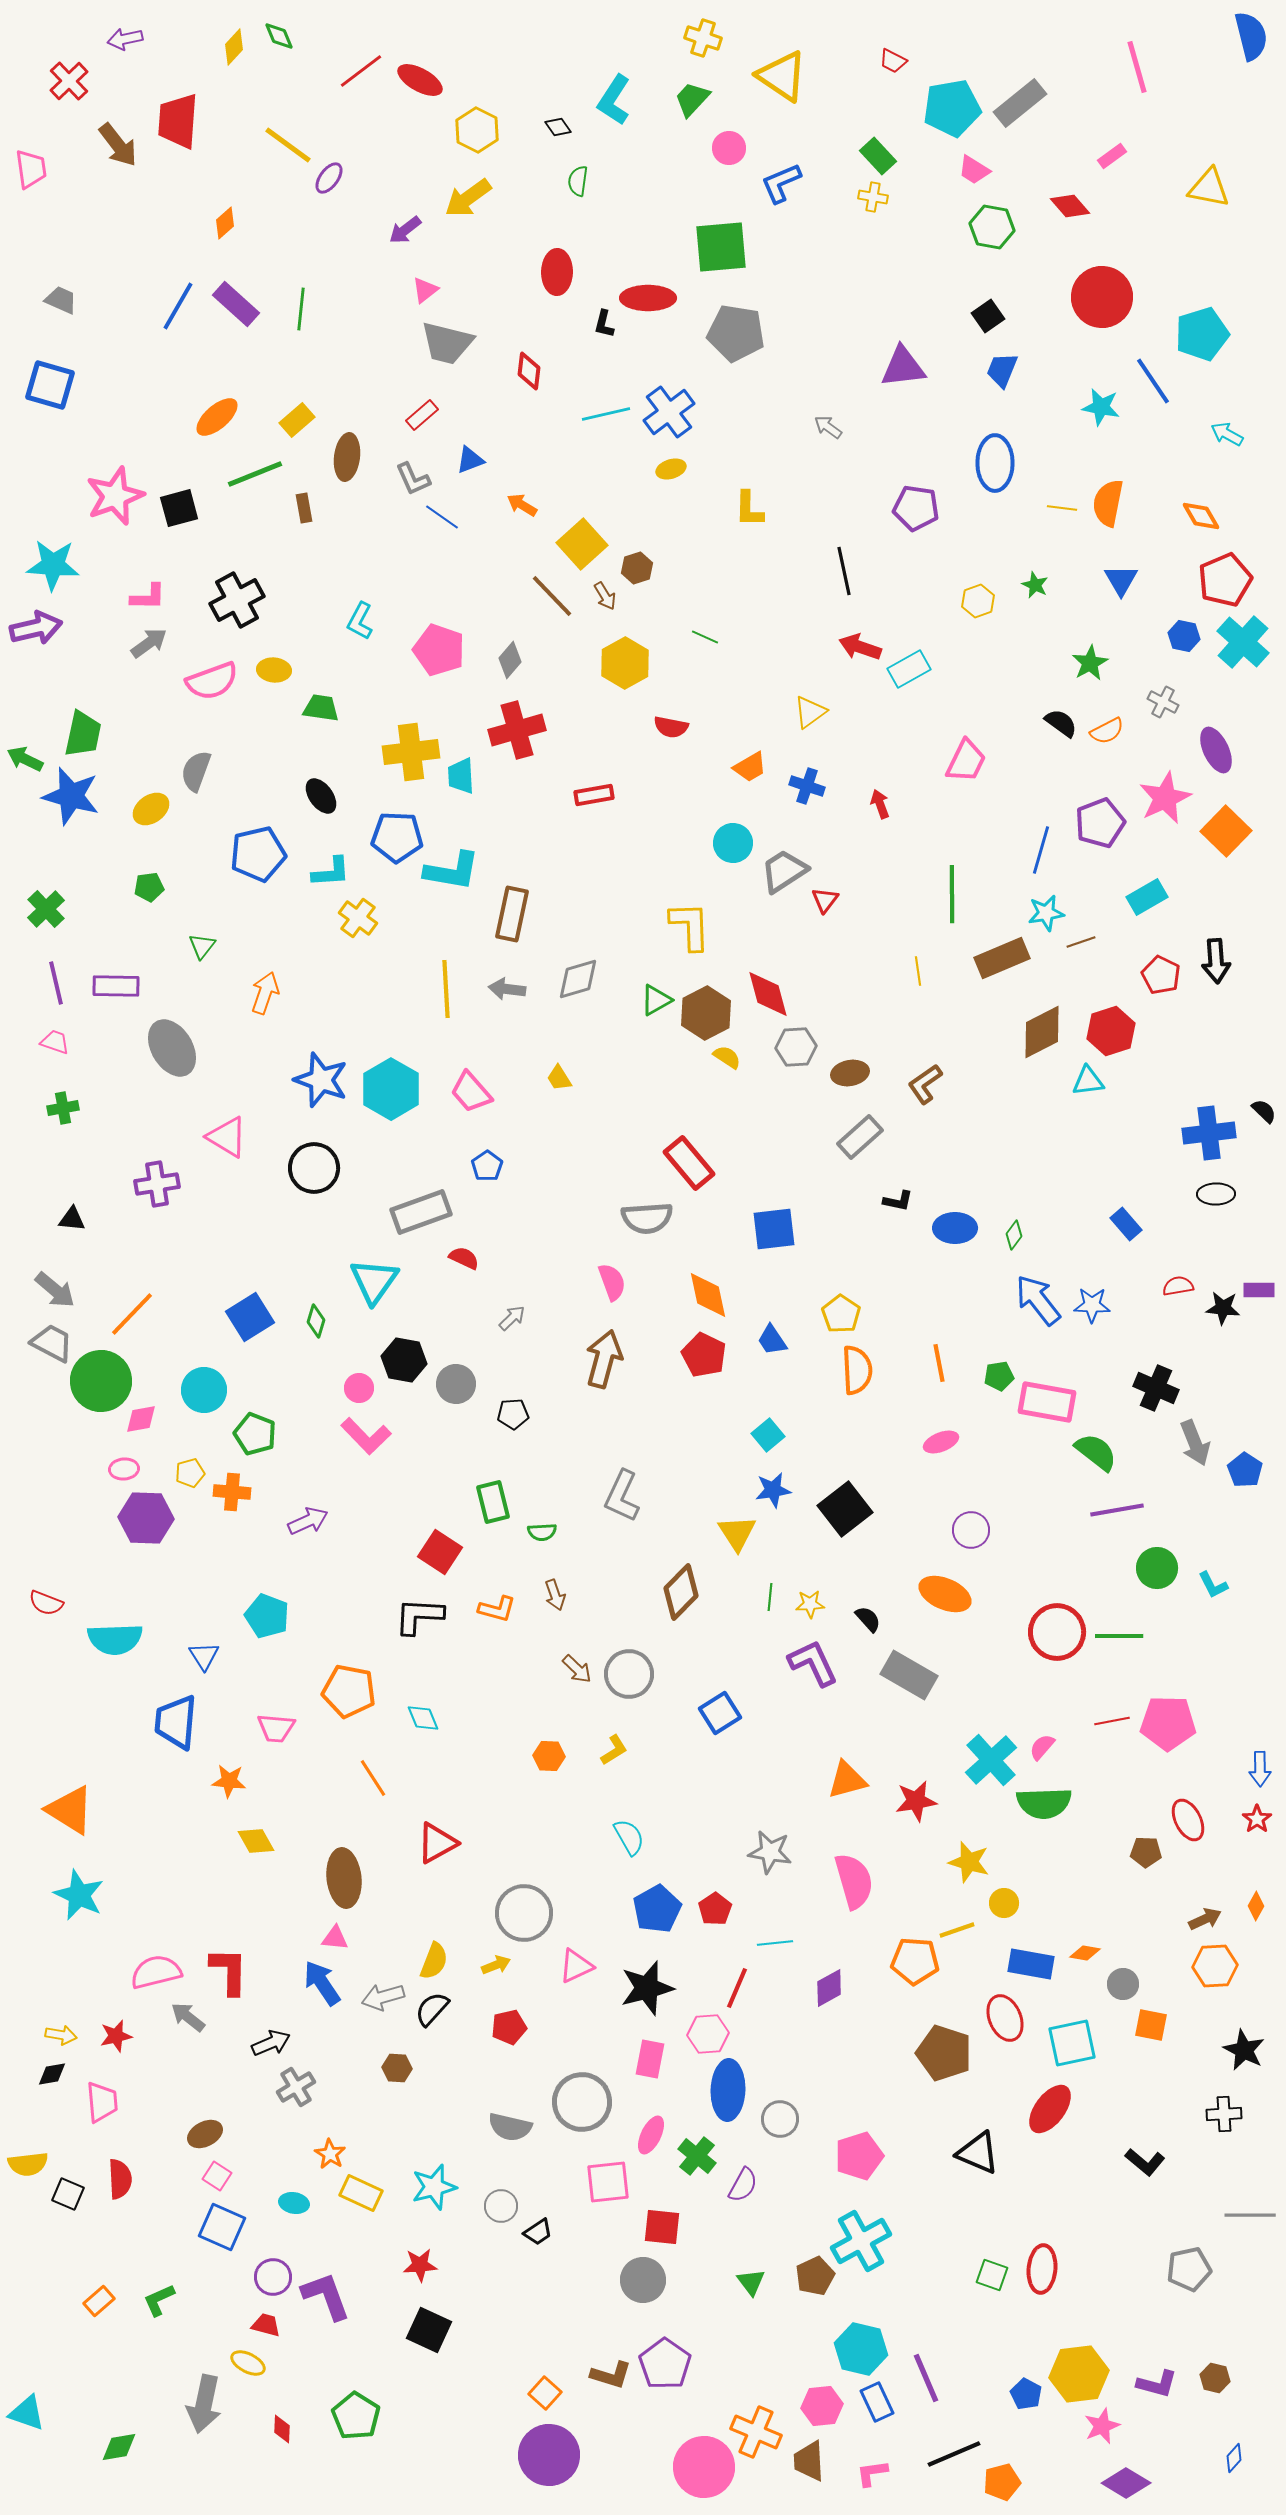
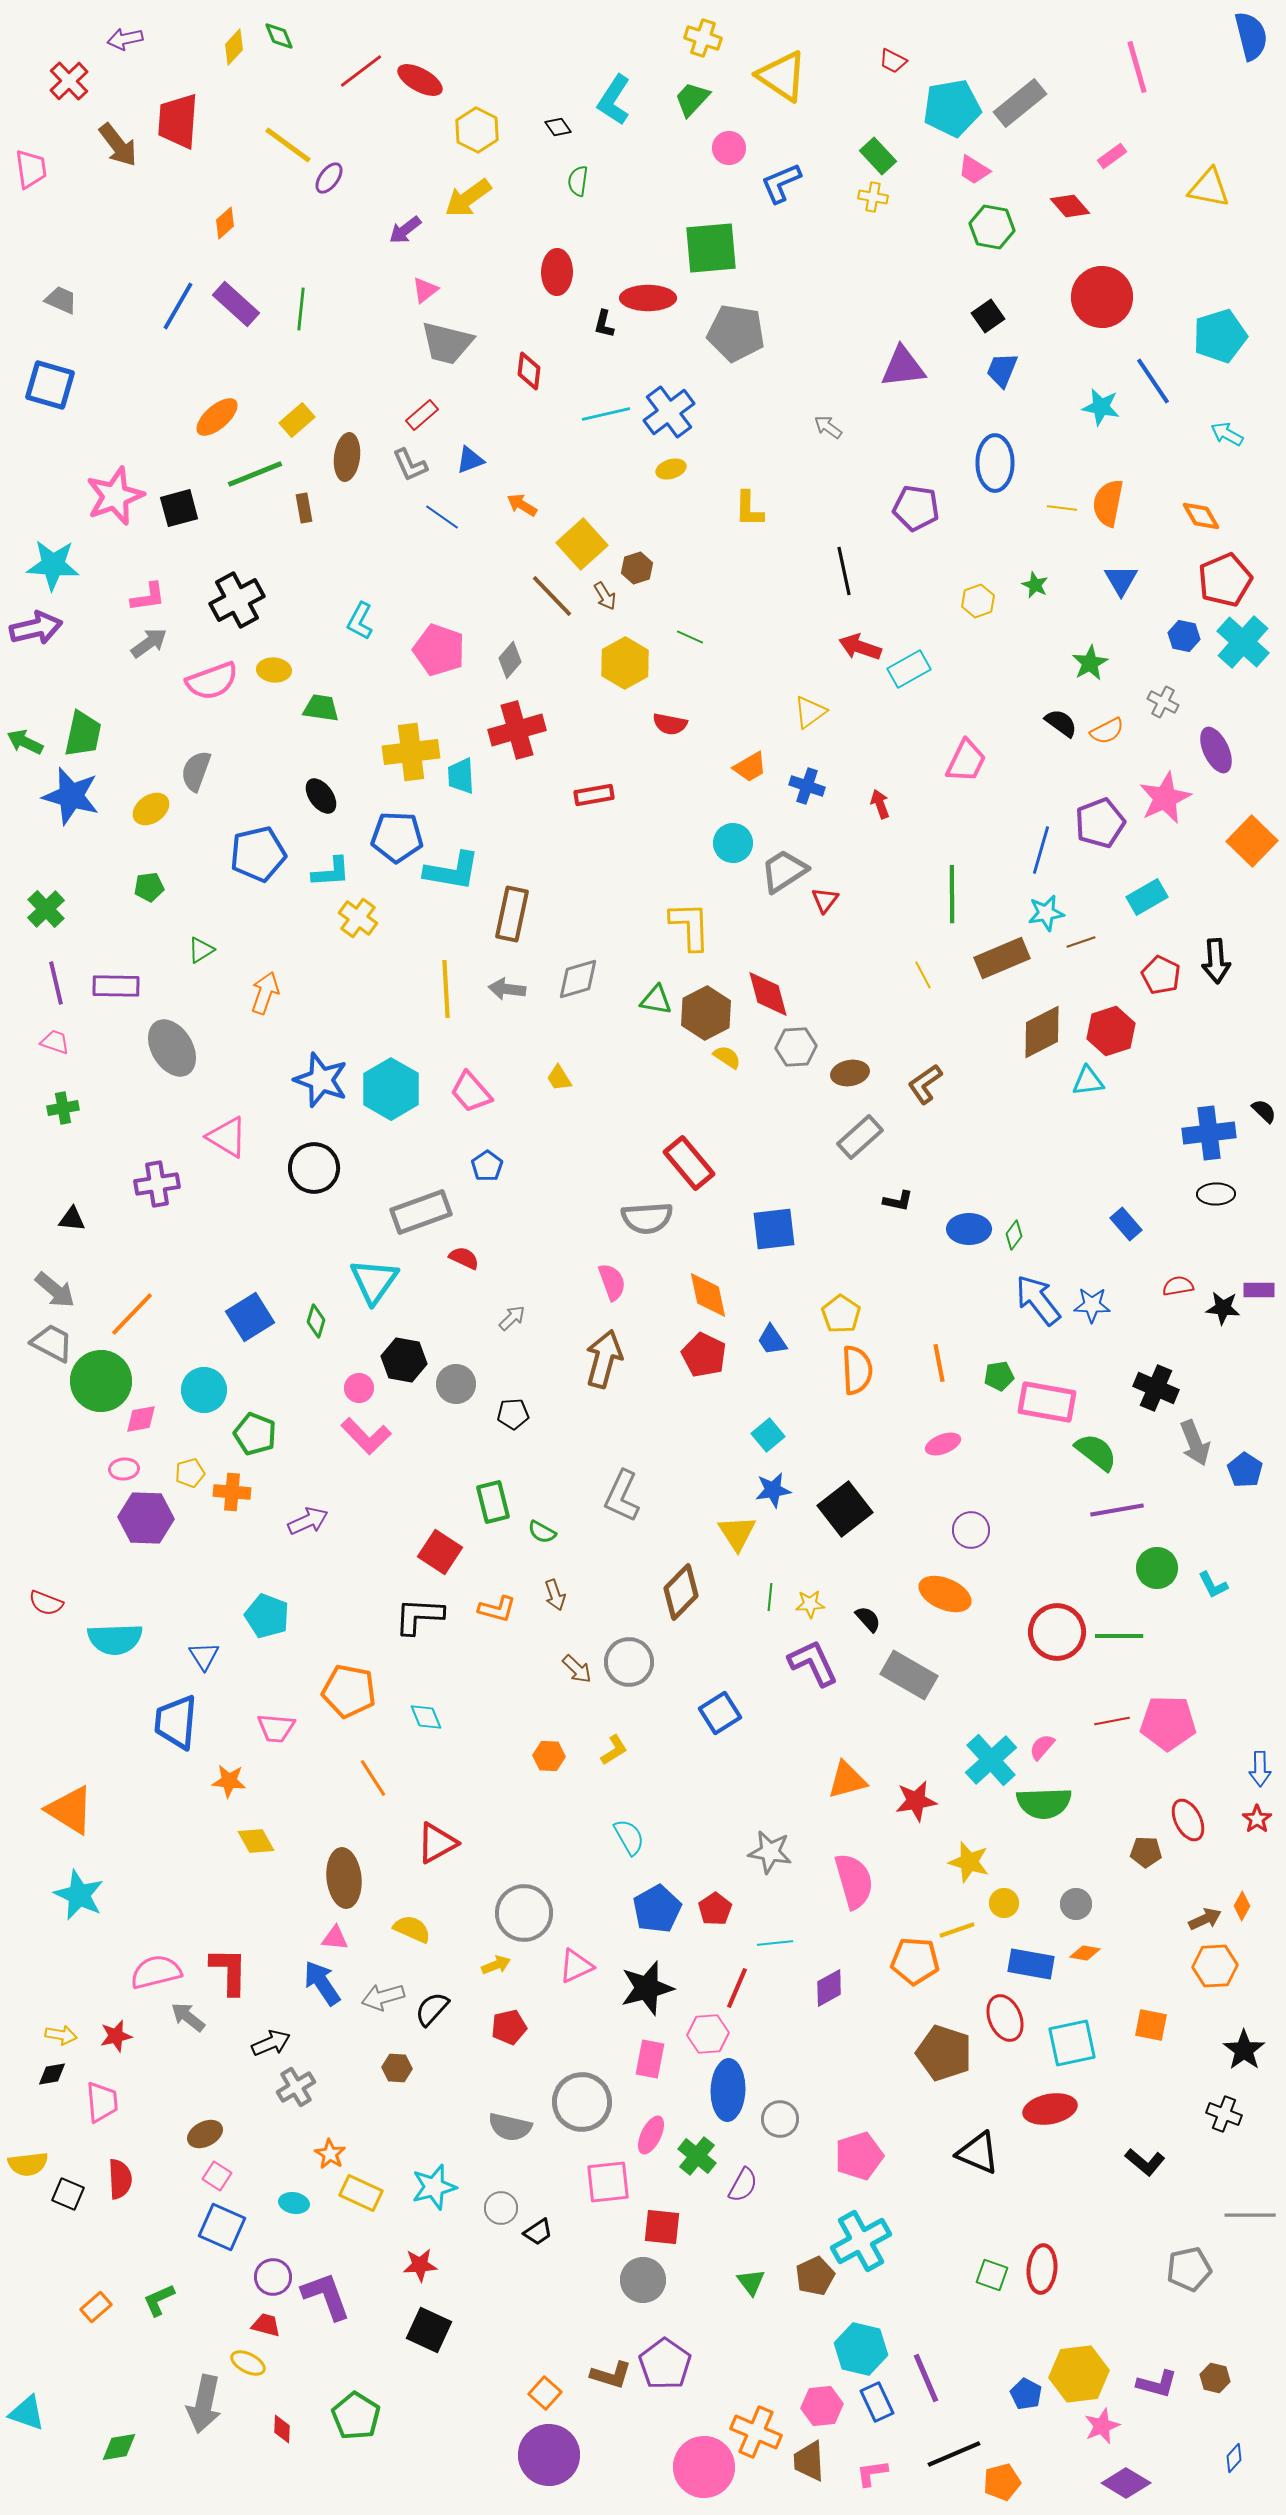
green square at (721, 247): moved 10 px left, 1 px down
cyan pentagon at (1202, 334): moved 18 px right, 2 px down
gray L-shape at (413, 479): moved 3 px left, 14 px up
pink L-shape at (148, 597): rotated 9 degrees counterclockwise
green line at (705, 637): moved 15 px left
red semicircle at (671, 727): moved 1 px left, 3 px up
green arrow at (25, 759): moved 17 px up
orange square at (1226, 831): moved 26 px right, 10 px down
green triangle at (202, 946): moved 1 px left, 4 px down; rotated 20 degrees clockwise
yellow line at (918, 971): moved 5 px right, 4 px down; rotated 20 degrees counterclockwise
green triangle at (656, 1000): rotated 40 degrees clockwise
blue ellipse at (955, 1228): moved 14 px right, 1 px down
pink ellipse at (941, 1442): moved 2 px right, 2 px down
green semicircle at (542, 1532): rotated 32 degrees clockwise
gray circle at (629, 1674): moved 12 px up
cyan diamond at (423, 1718): moved 3 px right, 1 px up
orange diamond at (1256, 1906): moved 14 px left
yellow semicircle at (434, 1961): moved 22 px left, 32 px up; rotated 87 degrees counterclockwise
gray circle at (1123, 1984): moved 47 px left, 80 px up
black star at (1244, 2050): rotated 9 degrees clockwise
red ellipse at (1050, 2109): rotated 42 degrees clockwise
black cross at (1224, 2114): rotated 24 degrees clockwise
gray circle at (501, 2206): moved 2 px down
orange rectangle at (99, 2301): moved 3 px left, 6 px down
